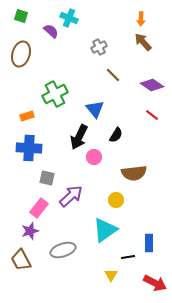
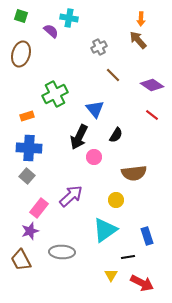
cyan cross: rotated 12 degrees counterclockwise
brown arrow: moved 5 px left, 2 px up
gray square: moved 20 px left, 2 px up; rotated 28 degrees clockwise
blue rectangle: moved 2 px left, 7 px up; rotated 18 degrees counterclockwise
gray ellipse: moved 1 px left, 2 px down; rotated 20 degrees clockwise
red arrow: moved 13 px left
